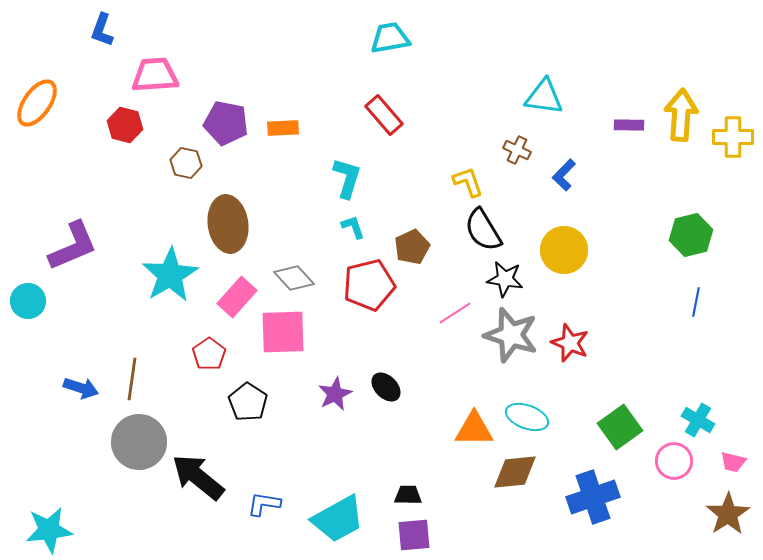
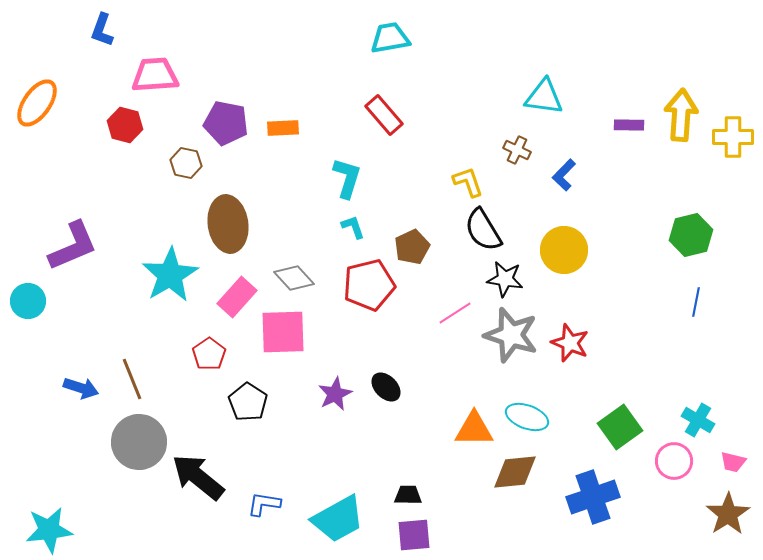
brown line at (132, 379): rotated 30 degrees counterclockwise
